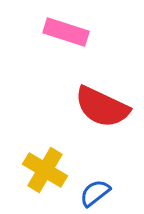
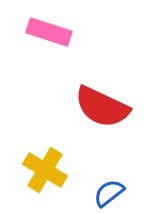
pink rectangle: moved 17 px left
blue semicircle: moved 14 px right
